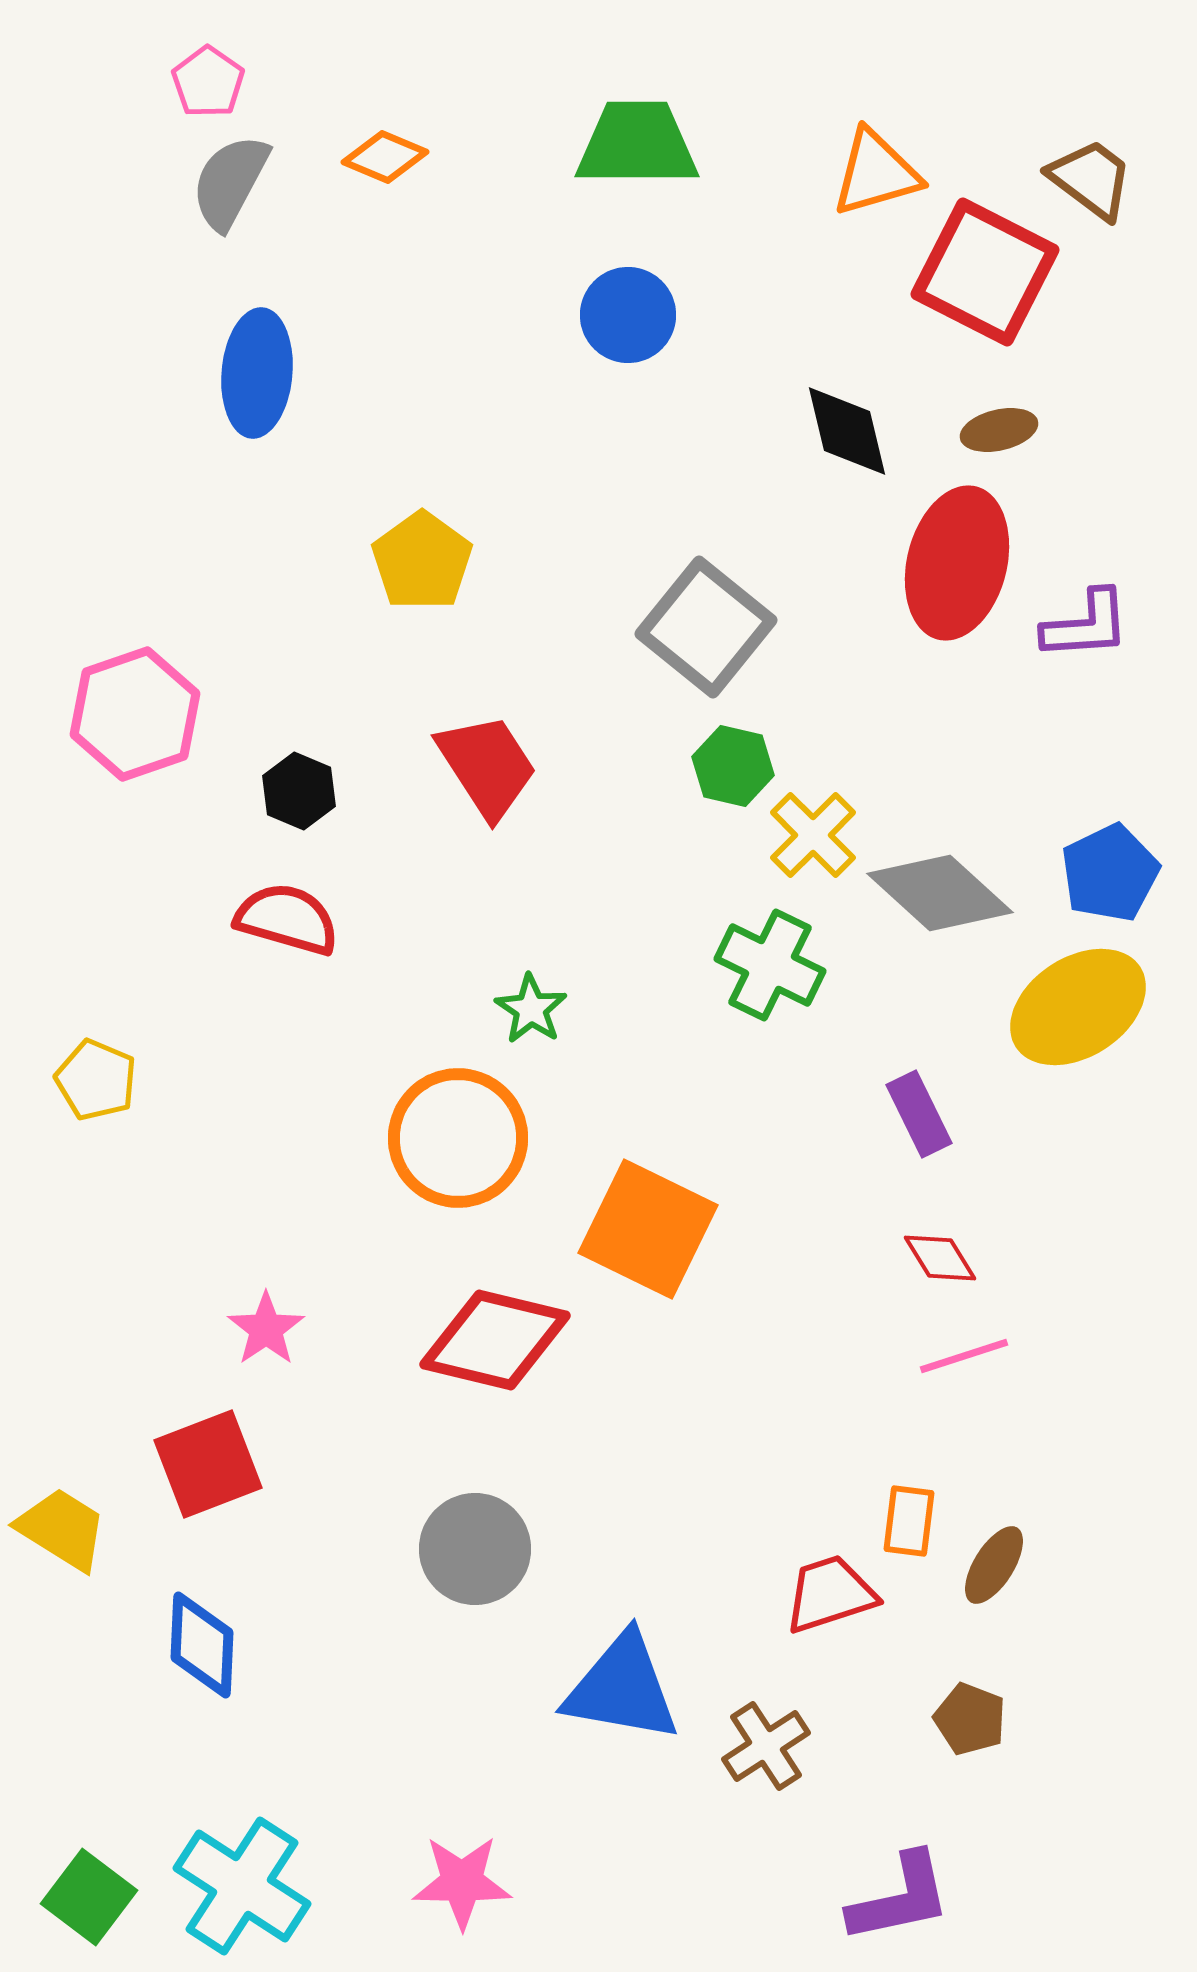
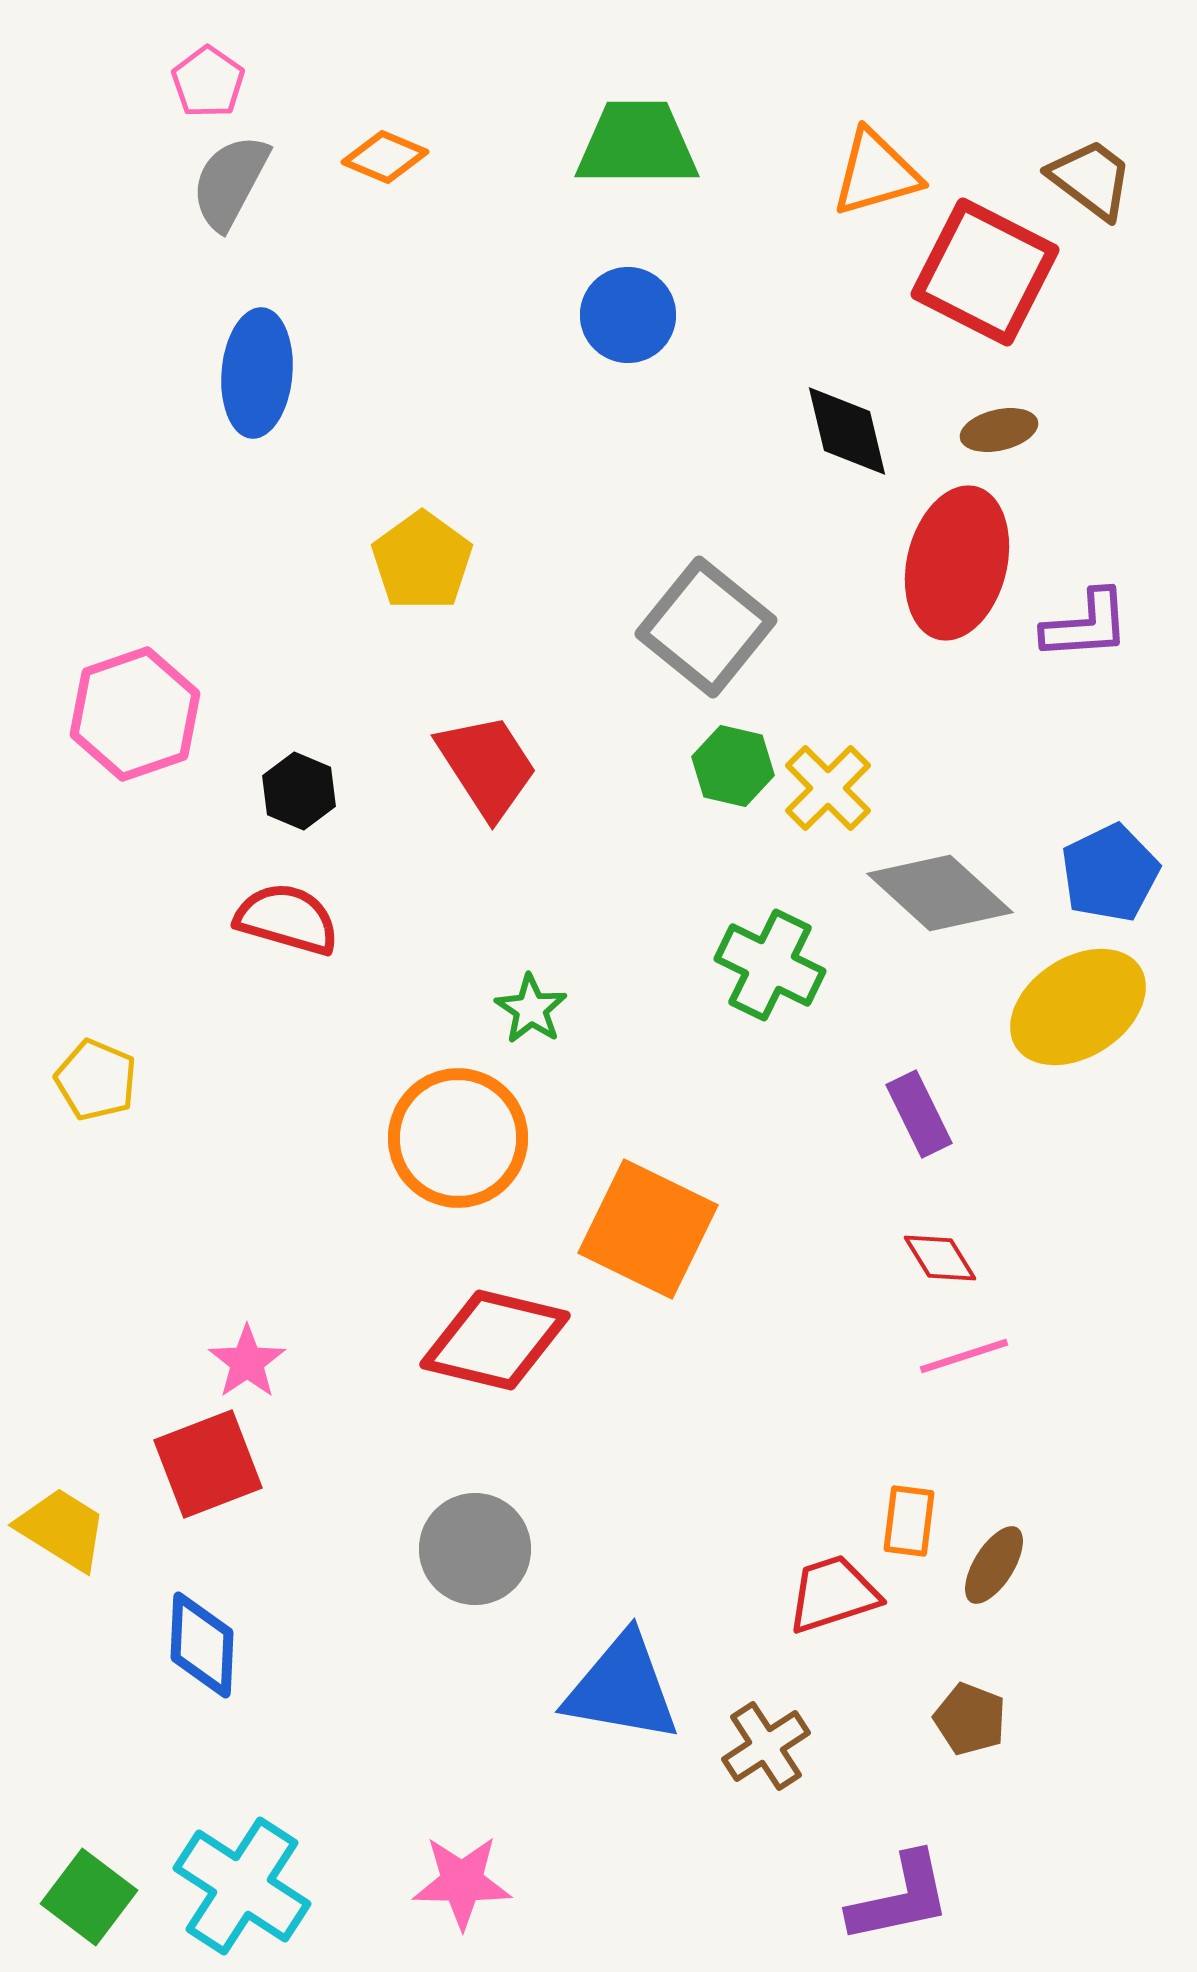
yellow cross at (813, 835): moved 15 px right, 47 px up
pink star at (266, 1329): moved 19 px left, 33 px down
red trapezoid at (830, 1594): moved 3 px right
